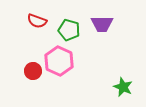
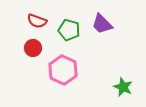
purple trapezoid: rotated 45 degrees clockwise
pink hexagon: moved 4 px right, 9 px down
red circle: moved 23 px up
